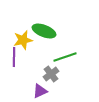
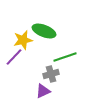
purple line: rotated 42 degrees clockwise
gray cross: rotated 21 degrees clockwise
purple triangle: moved 3 px right
